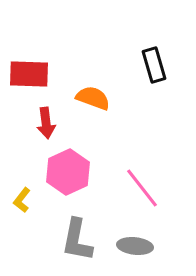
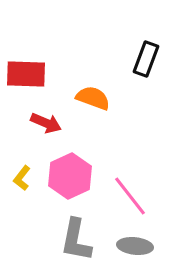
black rectangle: moved 8 px left, 6 px up; rotated 36 degrees clockwise
red rectangle: moved 3 px left
red arrow: rotated 60 degrees counterclockwise
pink hexagon: moved 2 px right, 4 px down
pink line: moved 12 px left, 8 px down
yellow L-shape: moved 22 px up
gray L-shape: moved 1 px left
